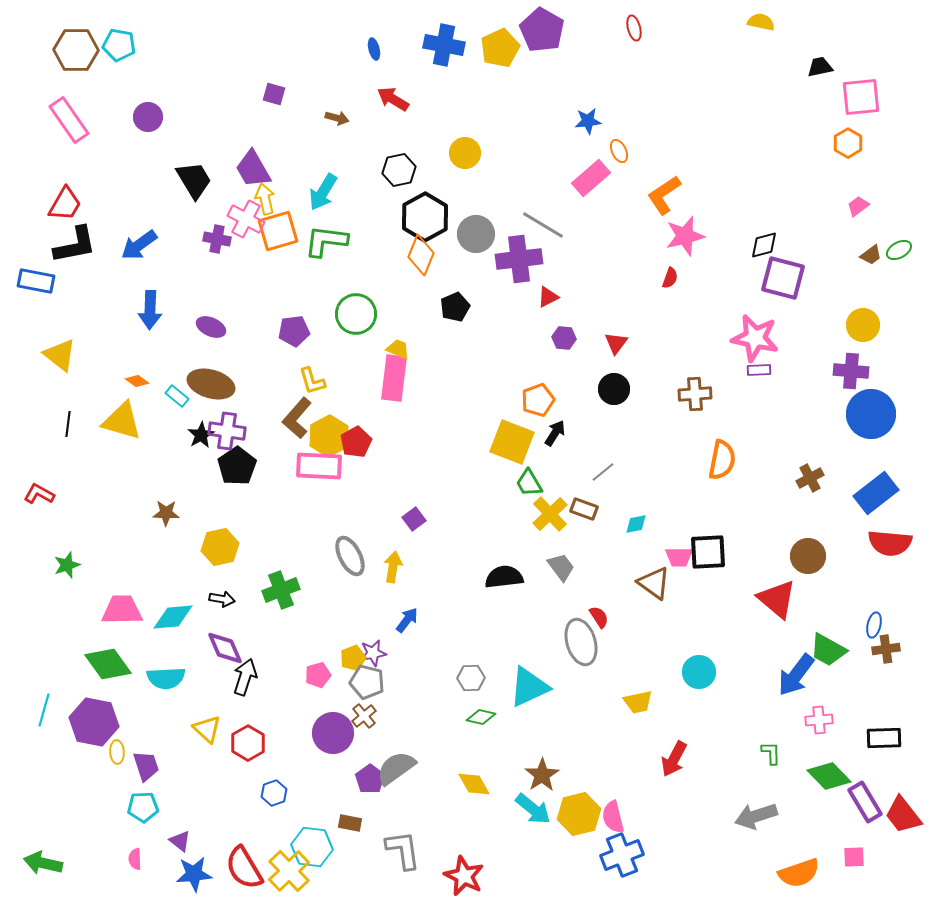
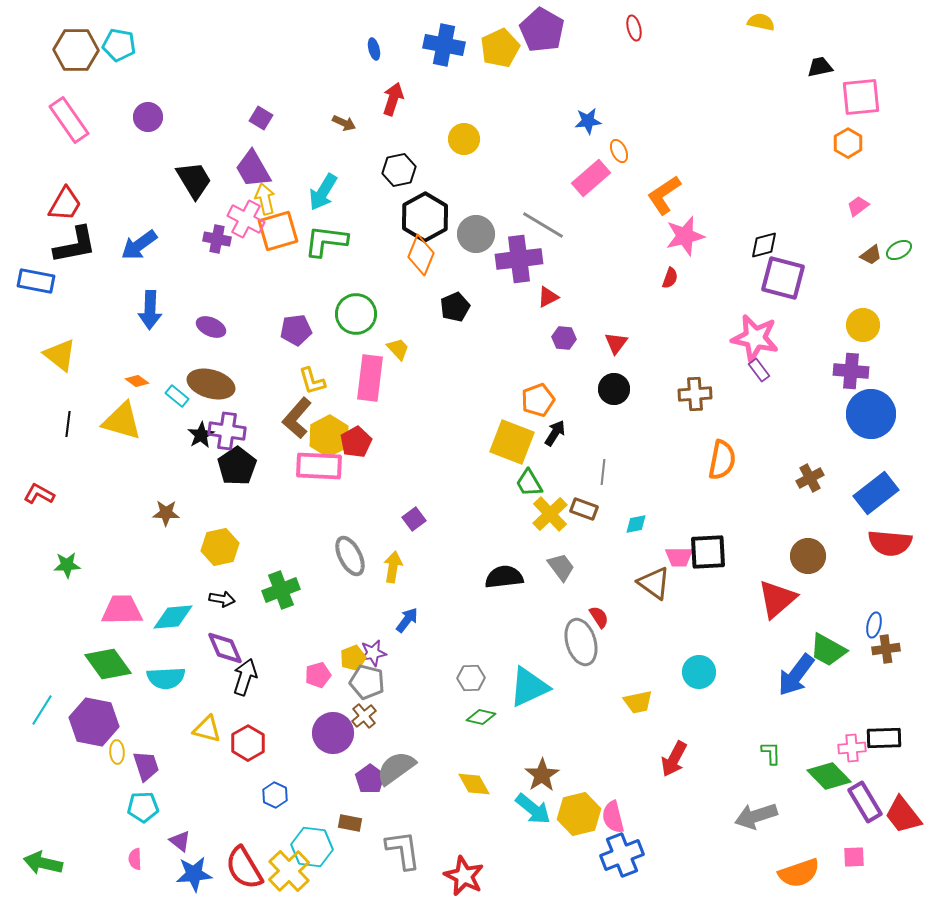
purple square at (274, 94): moved 13 px left, 24 px down; rotated 15 degrees clockwise
red arrow at (393, 99): rotated 76 degrees clockwise
brown arrow at (337, 118): moved 7 px right, 5 px down; rotated 10 degrees clockwise
yellow circle at (465, 153): moved 1 px left, 14 px up
purple pentagon at (294, 331): moved 2 px right, 1 px up
yellow trapezoid at (398, 349): rotated 25 degrees clockwise
purple rectangle at (759, 370): rotated 55 degrees clockwise
pink rectangle at (394, 378): moved 24 px left
gray line at (603, 472): rotated 45 degrees counterclockwise
green star at (67, 565): rotated 16 degrees clockwise
red triangle at (777, 599): rotated 39 degrees clockwise
cyan line at (44, 710): moved 2 px left; rotated 16 degrees clockwise
pink cross at (819, 720): moved 33 px right, 28 px down
yellow triangle at (207, 729): rotated 28 degrees counterclockwise
blue hexagon at (274, 793): moved 1 px right, 2 px down; rotated 15 degrees counterclockwise
